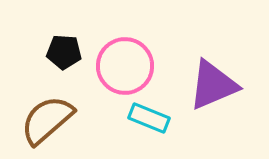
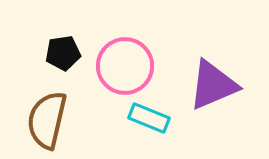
black pentagon: moved 1 px left, 1 px down; rotated 12 degrees counterclockwise
brown semicircle: rotated 36 degrees counterclockwise
